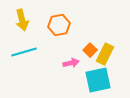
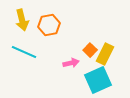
orange hexagon: moved 10 px left
cyan line: rotated 40 degrees clockwise
cyan square: rotated 12 degrees counterclockwise
